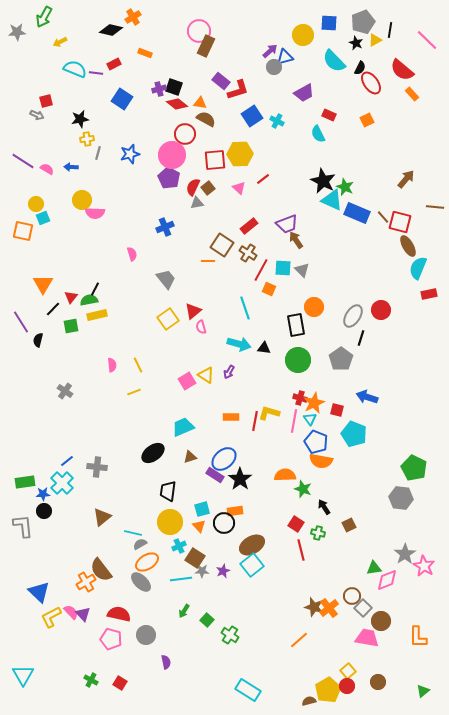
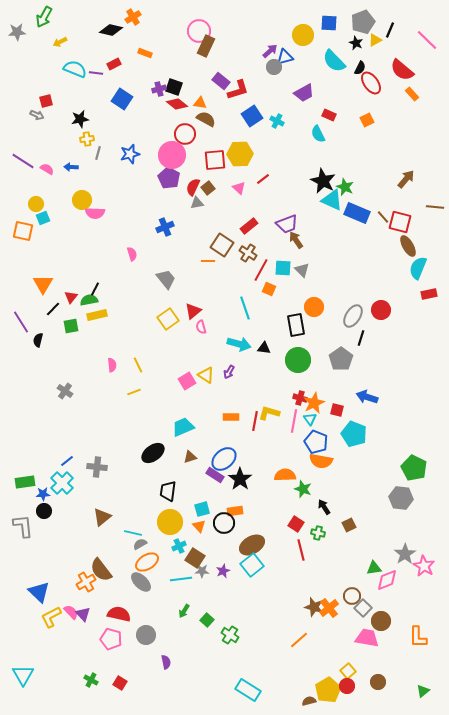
black line at (390, 30): rotated 14 degrees clockwise
